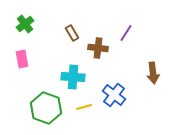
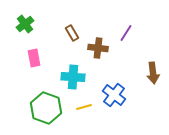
pink rectangle: moved 12 px right, 1 px up
